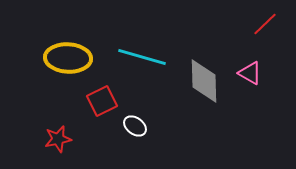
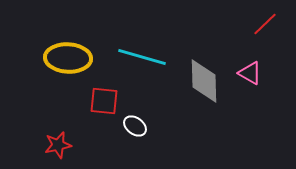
red square: moved 2 px right; rotated 32 degrees clockwise
red star: moved 6 px down
